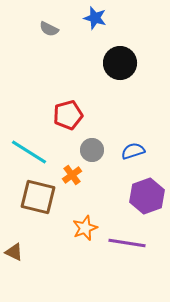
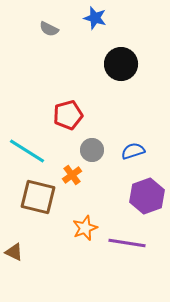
black circle: moved 1 px right, 1 px down
cyan line: moved 2 px left, 1 px up
